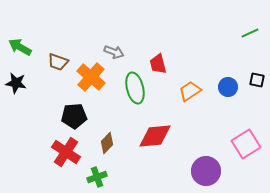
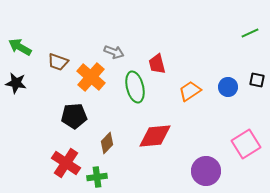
red trapezoid: moved 1 px left
green ellipse: moved 1 px up
red cross: moved 11 px down
green cross: rotated 12 degrees clockwise
